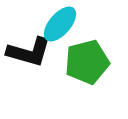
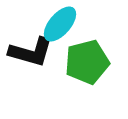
black L-shape: moved 2 px right
